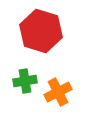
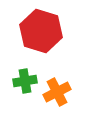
orange cross: moved 1 px left
